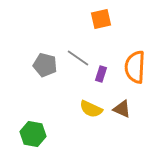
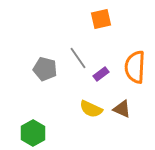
gray line: rotated 20 degrees clockwise
gray pentagon: moved 4 px down
purple rectangle: rotated 35 degrees clockwise
green hexagon: moved 1 px up; rotated 20 degrees clockwise
